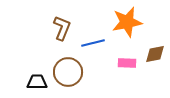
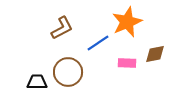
orange star: rotated 12 degrees counterclockwise
brown L-shape: rotated 40 degrees clockwise
blue line: moved 5 px right; rotated 20 degrees counterclockwise
